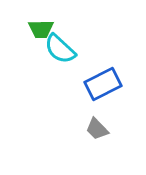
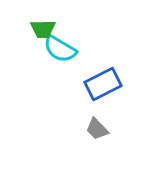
green trapezoid: moved 2 px right
cyan semicircle: rotated 12 degrees counterclockwise
